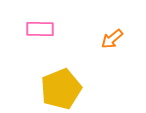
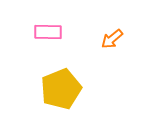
pink rectangle: moved 8 px right, 3 px down
